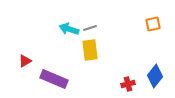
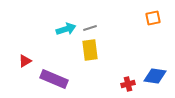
orange square: moved 6 px up
cyan arrow: moved 3 px left; rotated 144 degrees clockwise
blue diamond: rotated 60 degrees clockwise
